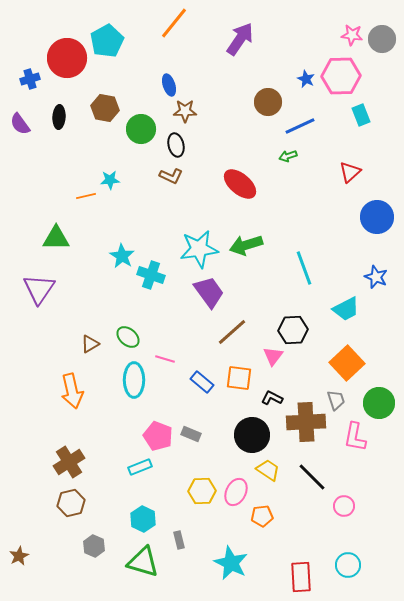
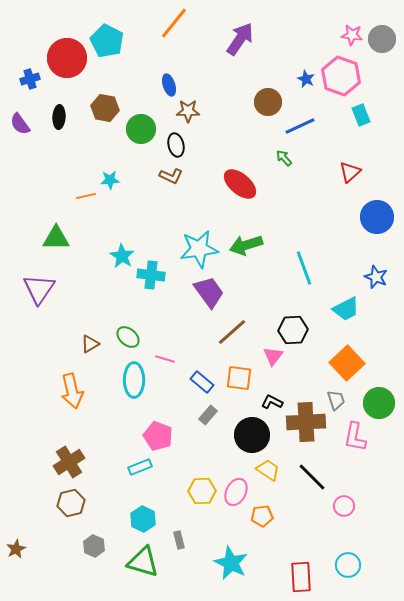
cyan pentagon at (107, 41): rotated 16 degrees counterclockwise
pink hexagon at (341, 76): rotated 21 degrees clockwise
brown star at (185, 111): moved 3 px right
green arrow at (288, 156): moved 4 px left, 2 px down; rotated 66 degrees clockwise
cyan cross at (151, 275): rotated 12 degrees counterclockwise
black L-shape at (272, 398): moved 4 px down
gray rectangle at (191, 434): moved 17 px right, 19 px up; rotated 72 degrees counterclockwise
brown star at (19, 556): moved 3 px left, 7 px up
